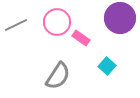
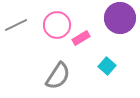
pink circle: moved 3 px down
pink rectangle: rotated 66 degrees counterclockwise
